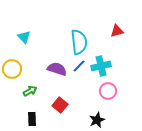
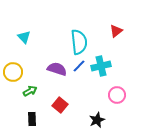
red triangle: moved 1 px left; rotated 24 degrees counterclockwise
yellow circle: moved 1 px right, 3 px down
pink circle: moved 9 px right, 4 px down
